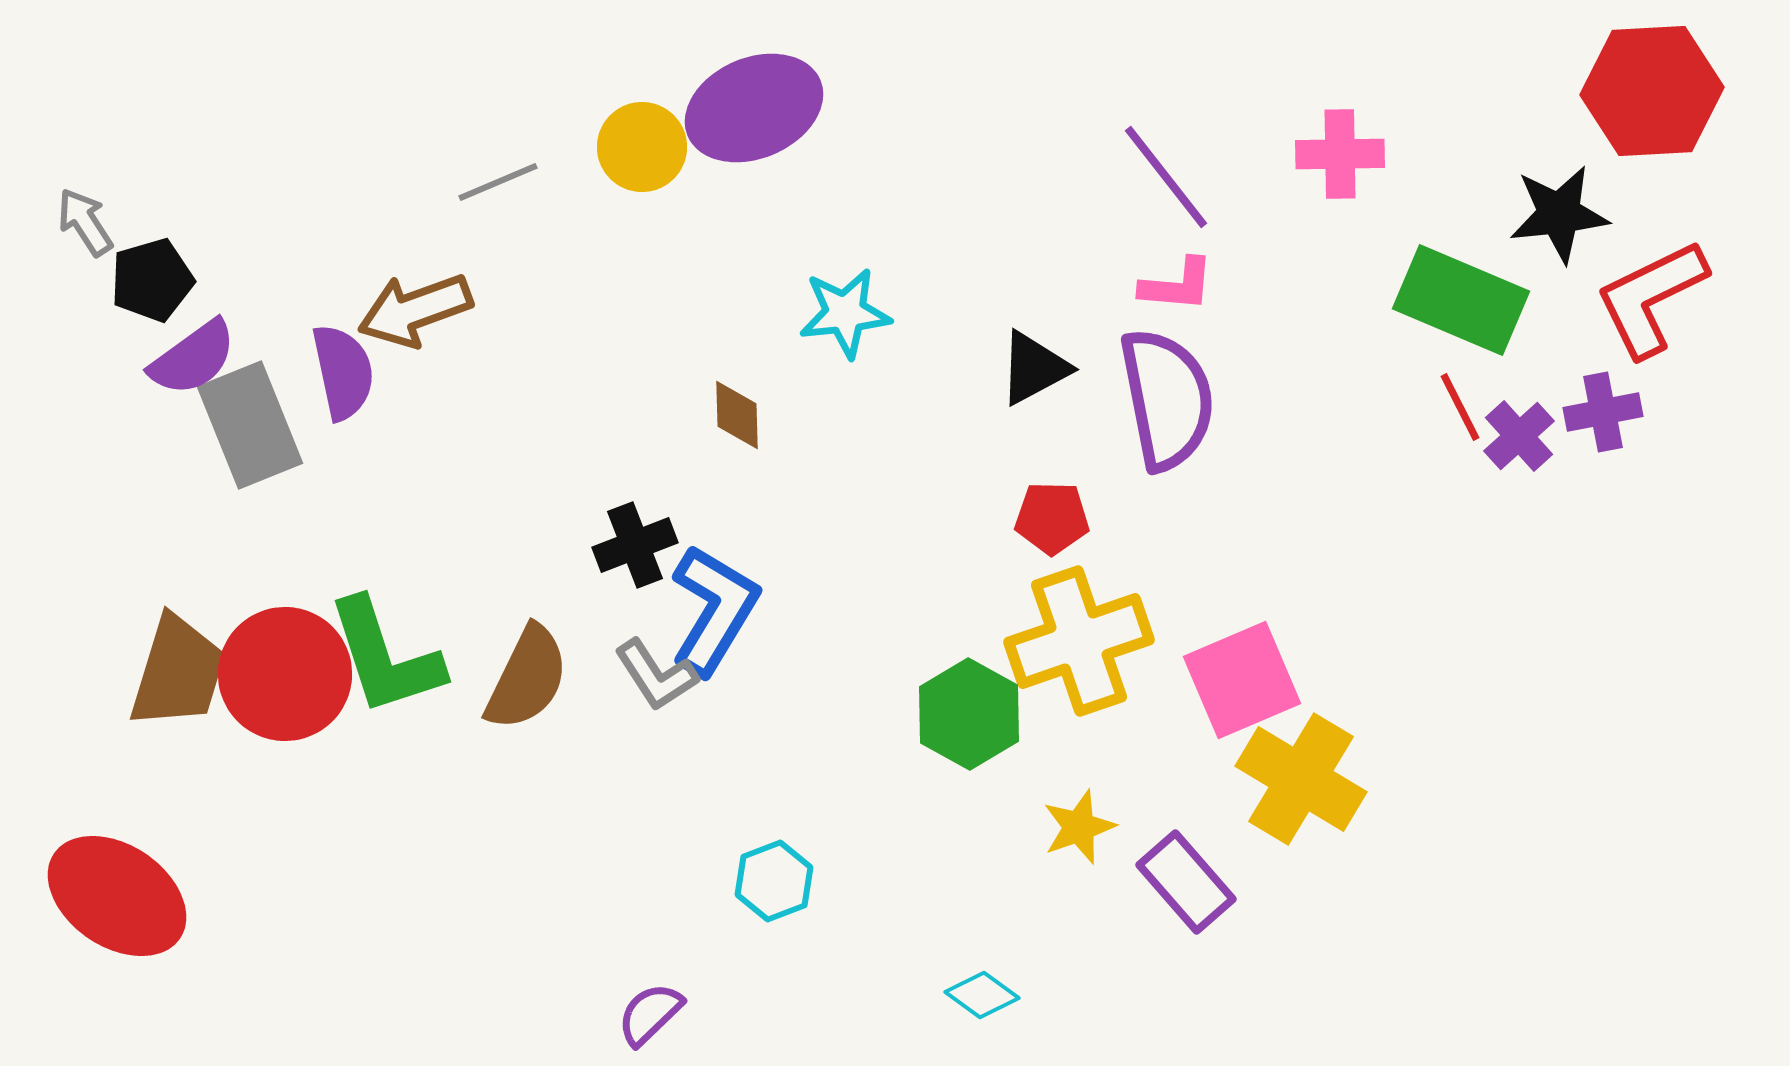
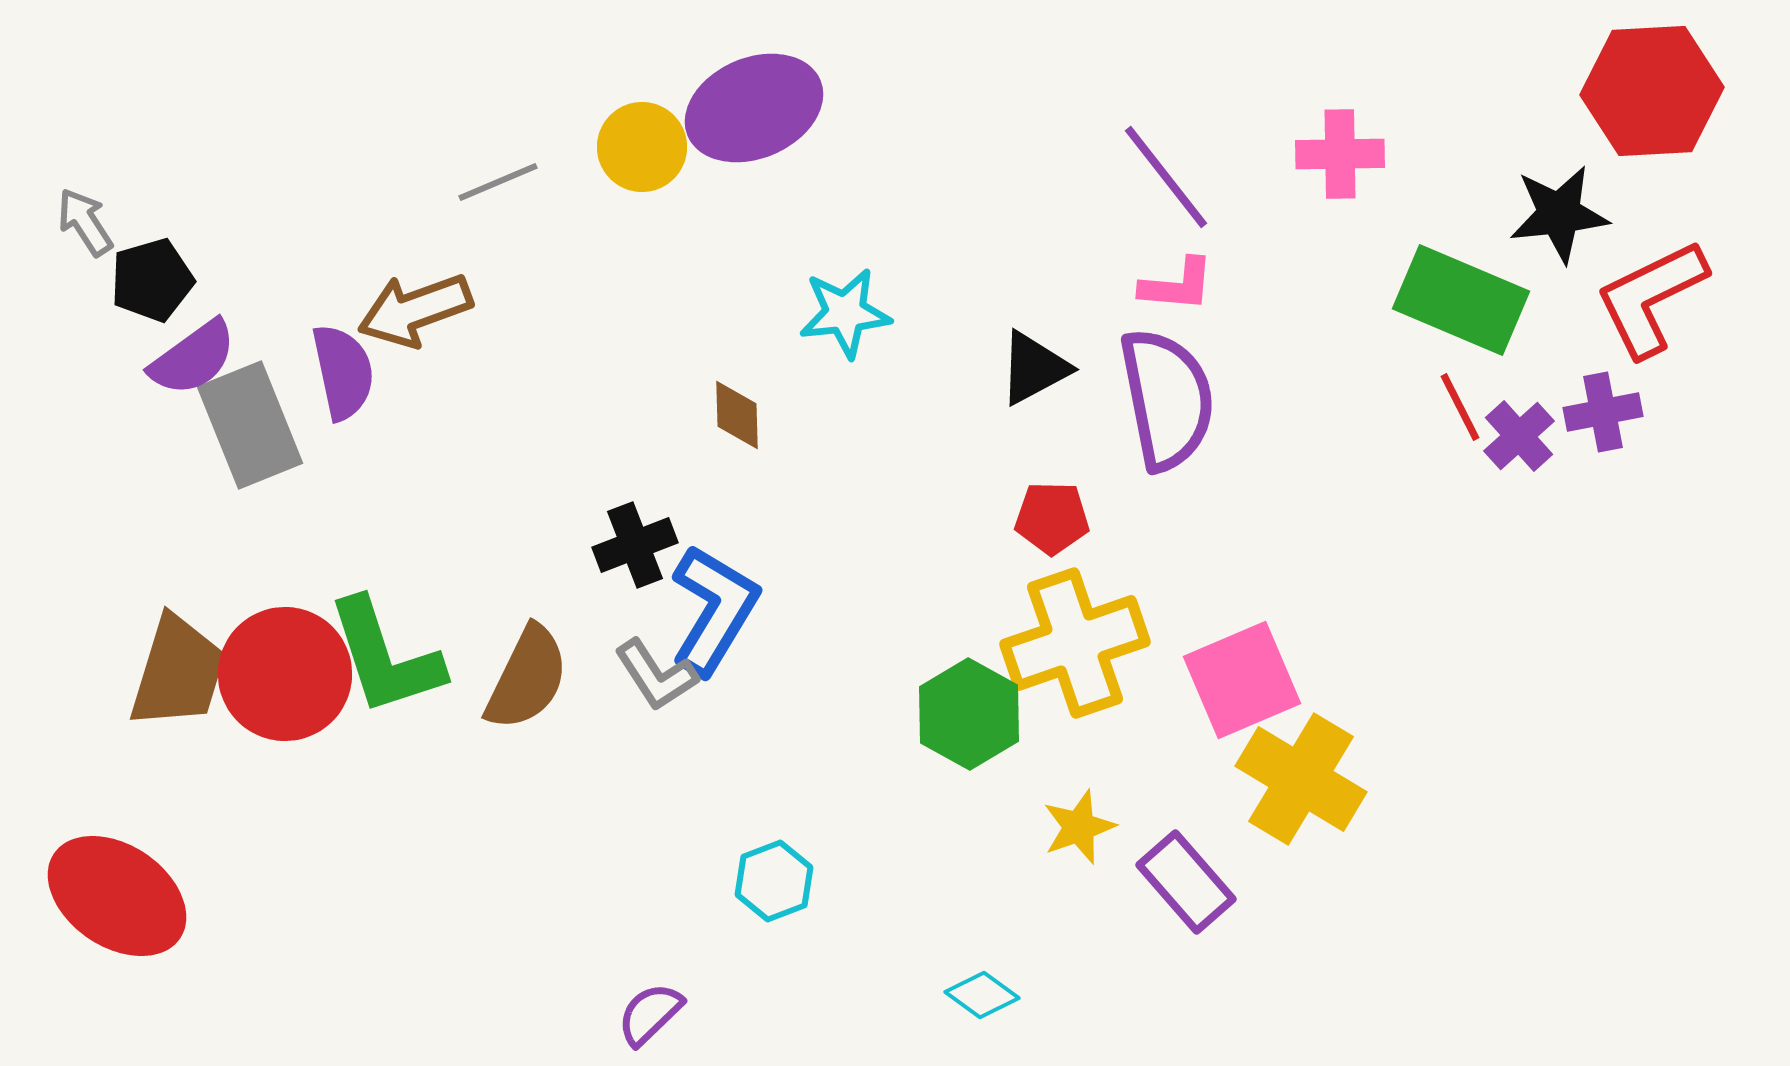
yellow cross at (1079, 641): moved 4 px left, 2 px down
